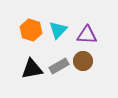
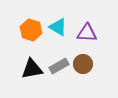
cyan triangle: moved 3 px up; rotated 42 degrees counterclockwise
purple triangle: moved 2 px up
brown circle: moved 3 px down
